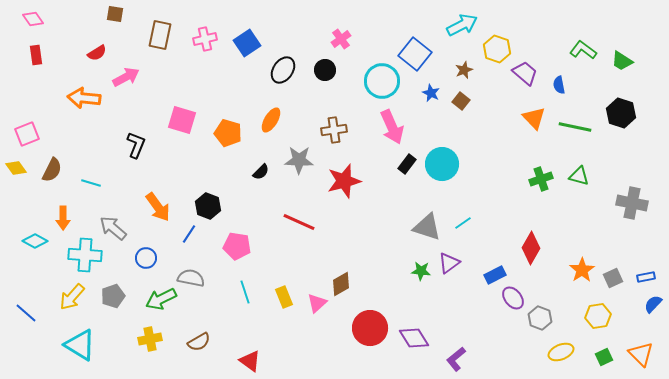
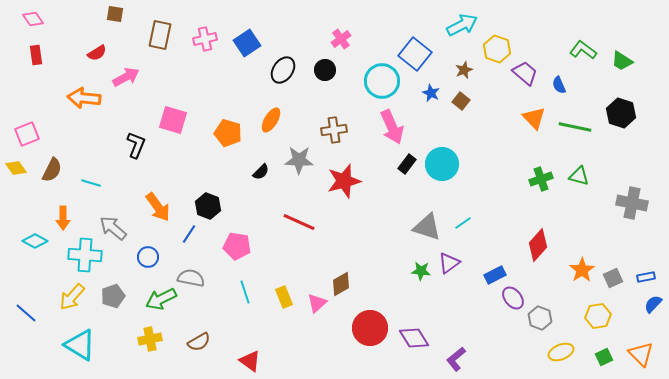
blue semicircle at (559, 85): rotated 12 degrees counterclockwise
pink square at (182, 120): moved 9 px left
red diamond at (531, 248): moved 7 px right, 3 px up; rotated 12 degrees clockwise
blue circle at (146, 258): moved 2 px right, 1 px up
